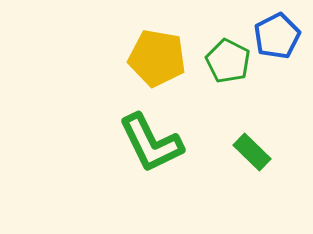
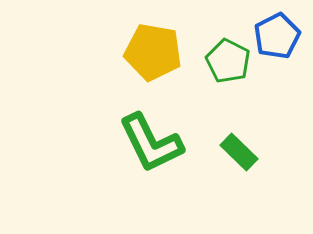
yellow pentagon: moved 4 px left, 6 px up
green rectangle: moved 13 px left
